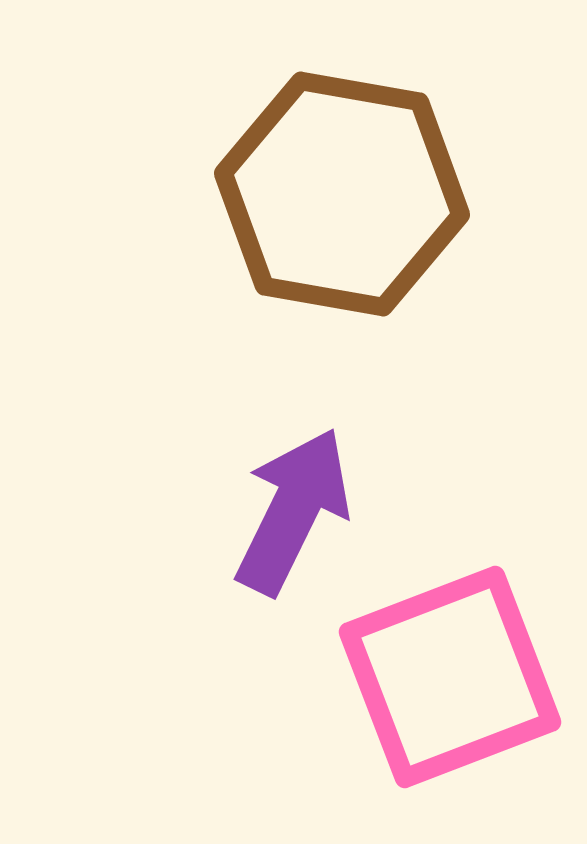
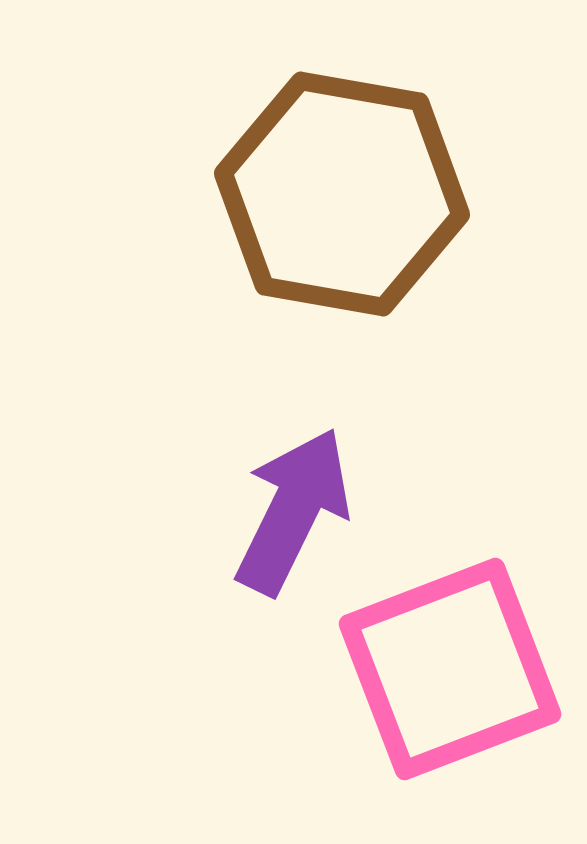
pink square: moved 8 px up
